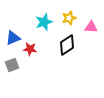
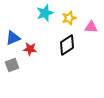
cyan star: moved 1 px right, 9 px up
